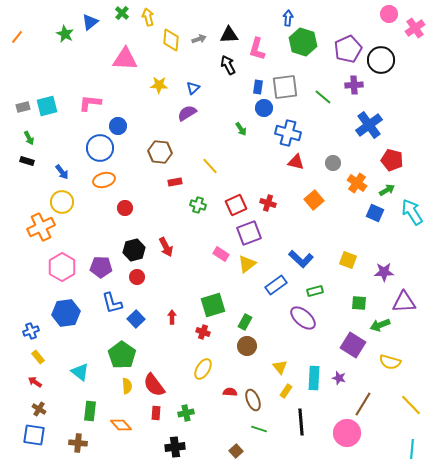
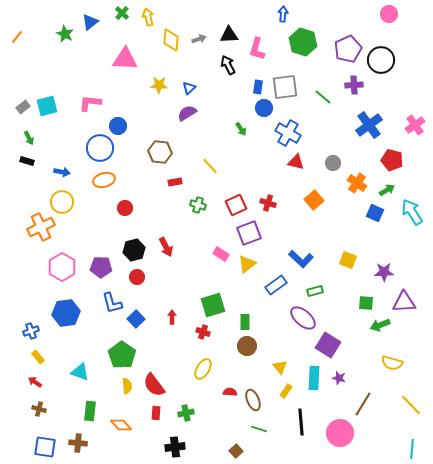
blue arrow at (288, 18): moved 5 px left, 4 px up
pink cross at (415, 28): moved 97 px down
blue triangle at (193, 88): moved 4 px left
gray rectangle at (23, 107): rotated 24 degrees counterclockwise
blue cross at (288, 133): rotated 15 degrees clockwise
blue arrow at (62, 172): rotated 42 degrees counterclockwise
green square at (359, 303): moved 7 px right
green rectangle at (245, 322): rotated 28 degrees counterclockwise
purple square at (353, 345): moved 25 px left
yellow semicircle at (390, 362): moved 2 px right, 1 px down
cyan triangle at (80, 372): rotated 18 degrees counterclockwise
brown cross at (39, 409): rotated 16 degrees counterclockwise
pink circle at (347, 433): moved 7 px left
blue square at (34, 435): moved 11 px right, 12 px down
